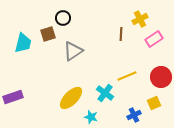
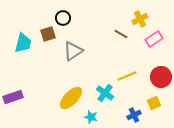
brown line: rotated 64 degrees counterclockwise
